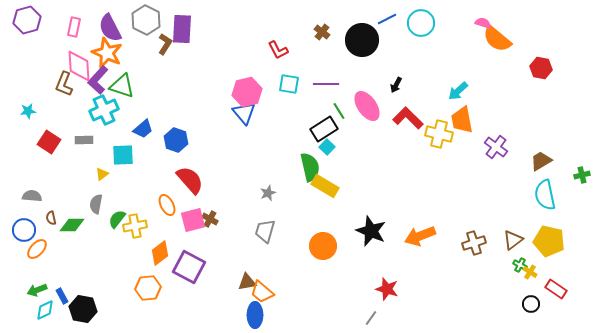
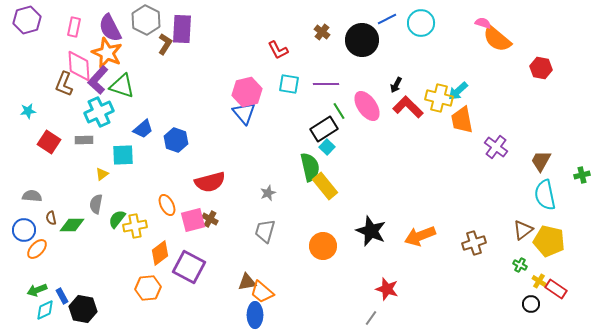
cyan cross at (104, 110): moved 5 px left, 2 px down
red L-shape at (408, 118): moved 11 px up
yellow cross at (439, 134): moved 36 px up
brown trapezoid at (541, 161): rotated 30 degrees counterclockwise
red semicircle at (190, 180): moved 20 px right, 2 px down; rotated 116 degrees clockwise
yellow rectangle at (325, 186): rotated 20 degrees clockwise
brown triangle at (513, 240): moved 10 px right, 10 px up
yellow cross at (530, 272): moved 9 px right, 9 px down
